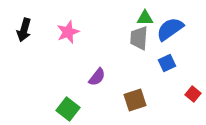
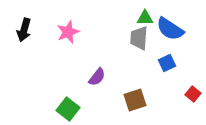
blue semicircle: rotated 112 degrees counterclockwise
